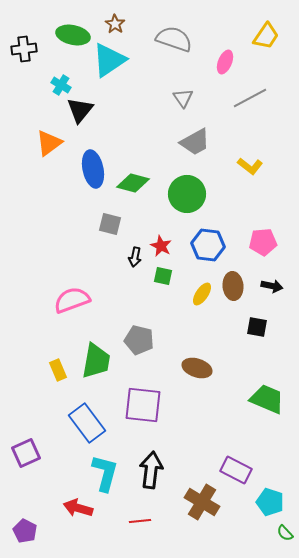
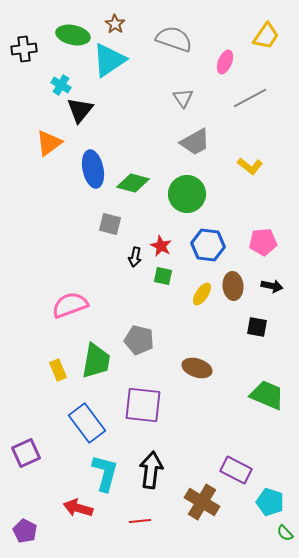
pink semicircle at (72, 300): moved 2 px left, 5 px down
green trapezoid at (267, 399): moved 4 px up
